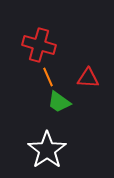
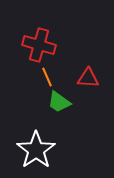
orange line: moved 1 px left
white star: moved 11 px left
